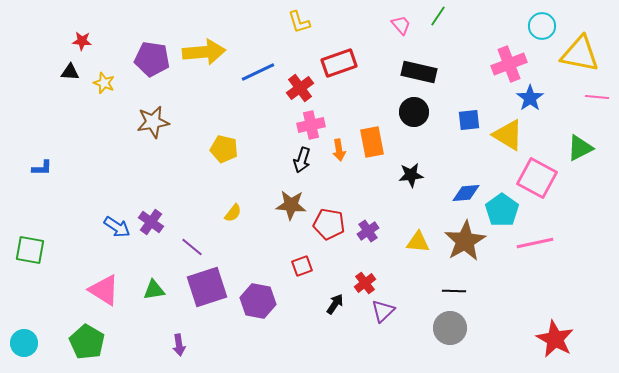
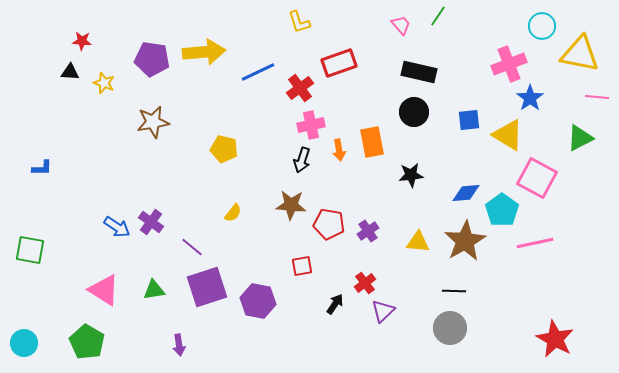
green triangle at (580, 148): moved 10 px up
red square at (302, 266): rotated 10 degrees clockwise
